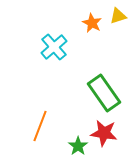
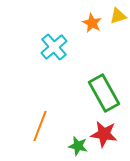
green rectangle: rotated 6 degrees clockwise
red star: moved 1 px down
green star: rotated 24 degrees counterclockwise
